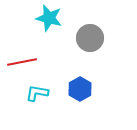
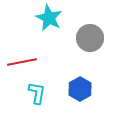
cyan star: rotated 12 degrees clockwise
cyan L-shape: rotated 90 degrees clockwise
